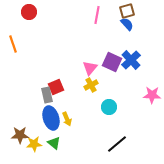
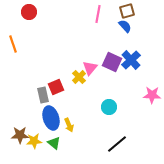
pink line: moved 1 px right, 1 px up
blue semicircle: moved 2 px left, 2 px down
yellow cross: moved 12 px left, 8 px up; rotated 16 degrees counterclockwise
gray rectangle: moved 4 px left
yellow arrow: moved 2 px right, 6 px down
yellow star: moved 3 px up
